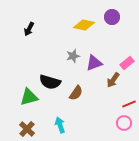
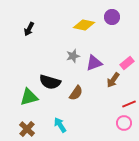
cyan arrow: rotated 14 degrees counterclockwise
